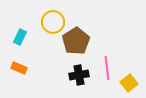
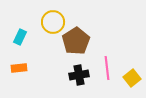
orange rectangle: rotated 28 degrees counterclockwise
yellow square: moved 3 px right, 5 px up
